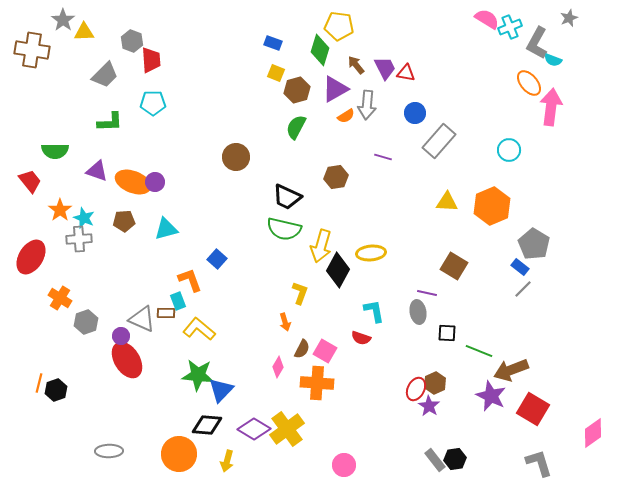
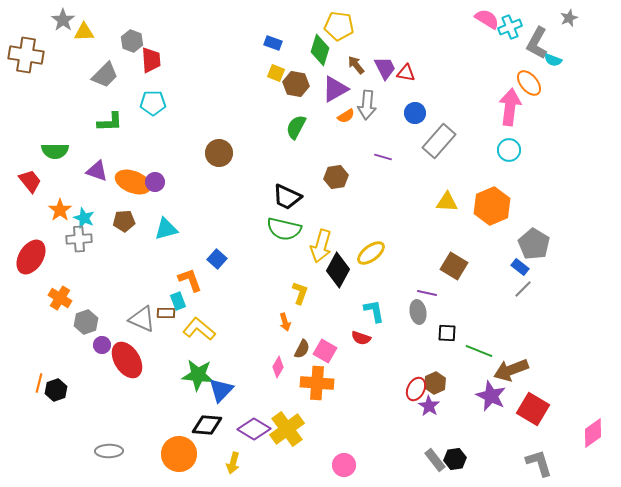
brown cross at (32, 50): moved 6 px left, 5 px down
brown hexagon at (297, 90): moved 1 px left, 6 px up; rotated 25 degrees clockwise
pink arrow at (551, 107): moved 41 px left
brown circle at (236, 157): moved 17 px left, 4 px up
yellow ellipse at (371, 253): rotated 32 degrees counterclockwise
purple circle at (121, 336): moved 19 px left, 9 px down
yellow arrow at (227, 461): moved 6 px right, 2 px down
